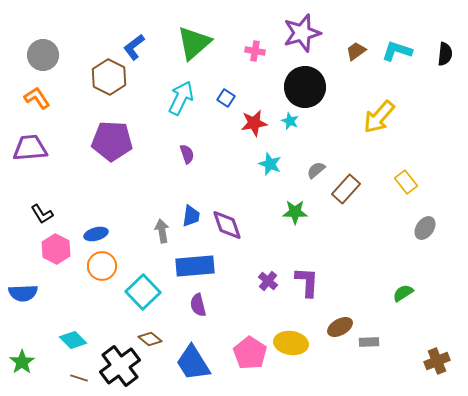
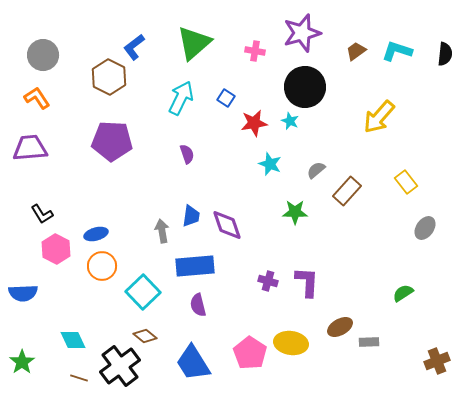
brown rectangle at (346, 189): moved 1 px right, 2 px down
purple cross at (268, 281): rotated 24 degrees counterclockwise
brown diamond at (150, 339): moved 5 px left, 3 px up
cyan diamond at (73, 340): rotated 20 degrees clockwise
